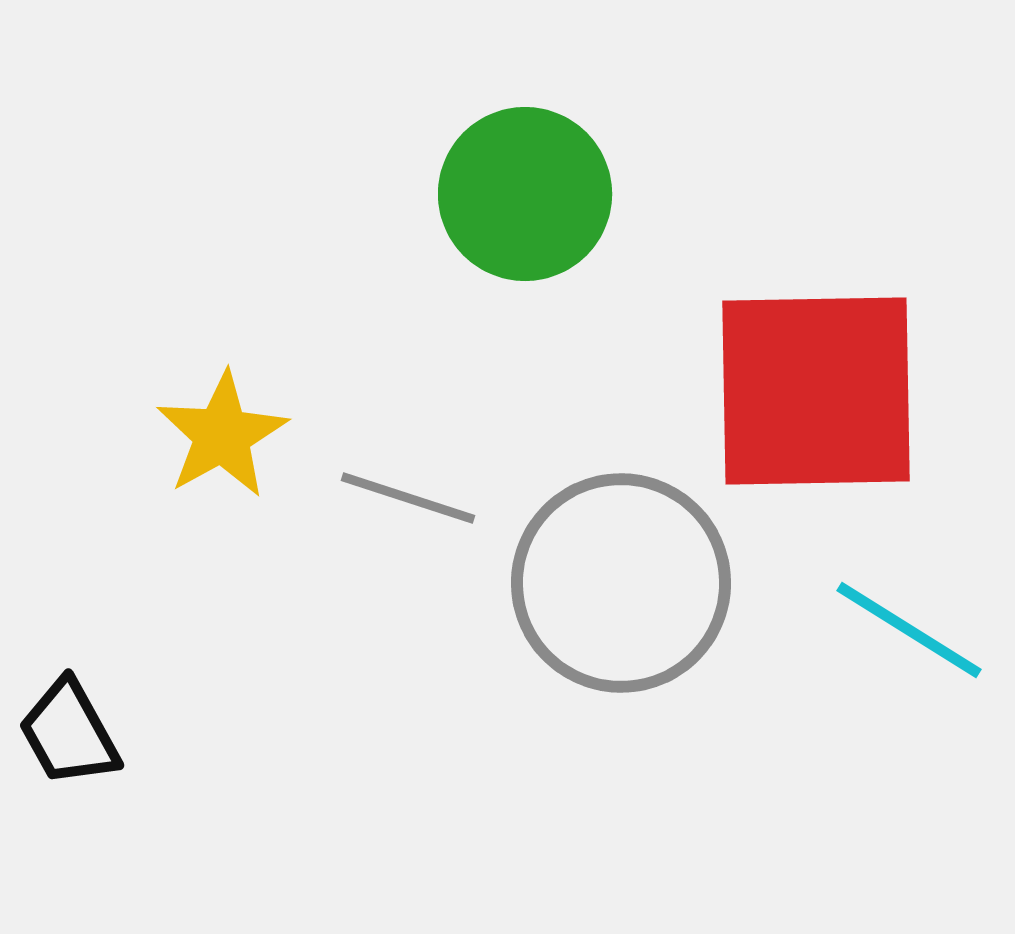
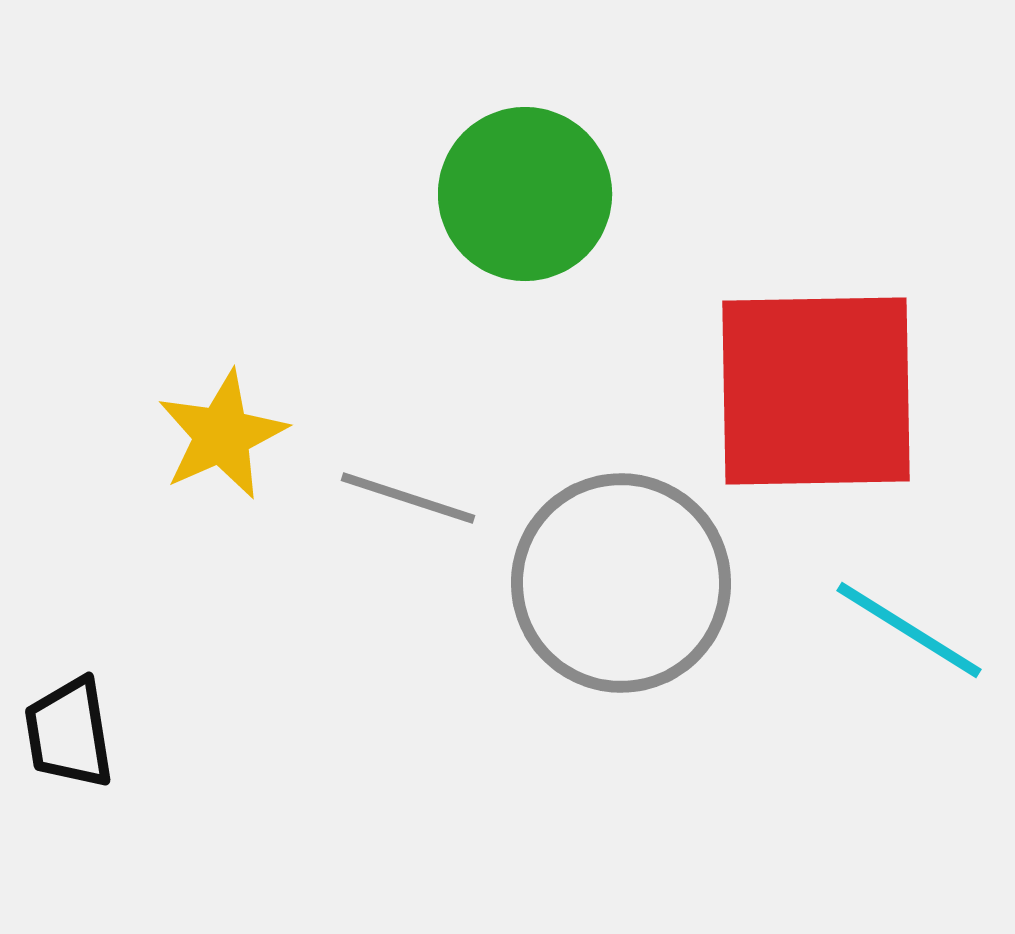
yellow star: rotated 5 degrees clockwise
black trapezoid: rotated 20 degrees clockwise
